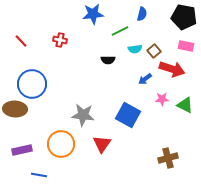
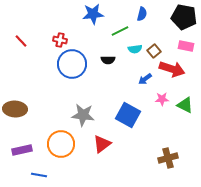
blue circle: moved 40 px right, 20 px up
red triangle: rotated 18 degrees clockwise
